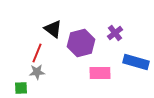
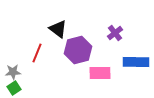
black triangle: moved 5 px right
purple hexagon: moved 3 px left, 7 px down
blue rectangle: rotated 15 degrees counterclockwise
gray star: moved 24 px left
green square: moved 7 px left; rotated 32 degrees counterclockwise
